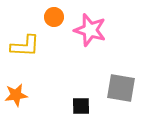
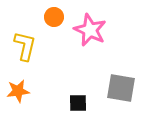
pink star: rotated 8 degrees clockwise
yellow L-shape: rotated 80 degrees counterclockwise
orange star: moved 2 px right, 4 px up
black square: moved 3 px left, 3 px up
